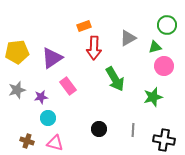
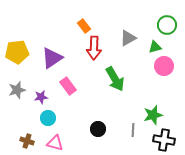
orange rectangle: rotated 72 degrees clockwise
green star: moved 18 px down
black circle: moved 1 px left
